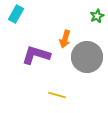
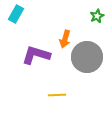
yellow line: rotated 18 degrees counterclockwise
